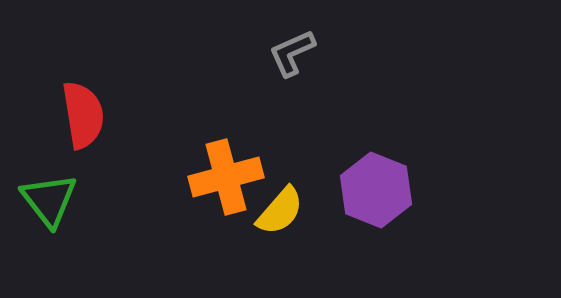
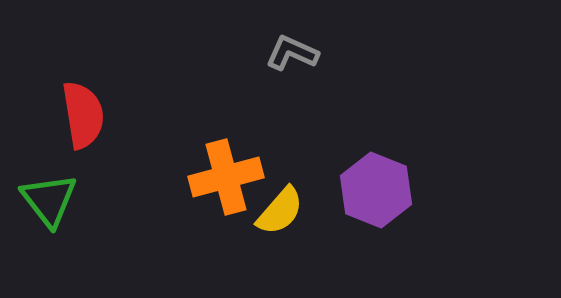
gray L-shape: rotated 48 degrees clockwise
